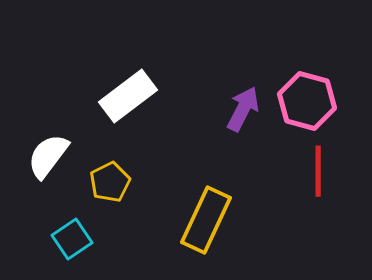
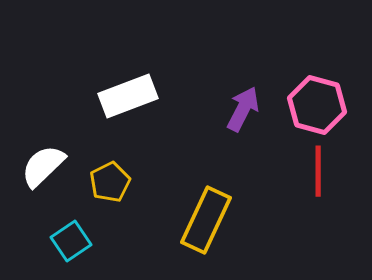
white rectangle: rotated 16 degrees clockwise
pink hexagon: moved 10 px right, 4 px down
white semicircle: moved 5 px left, 10 px down; rotated 9 degrees clockwise
cyan square: moved 1 px left, 2 px down
